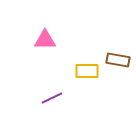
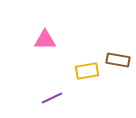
yellow rectangle: rotated 10 degrees counterclockwise
